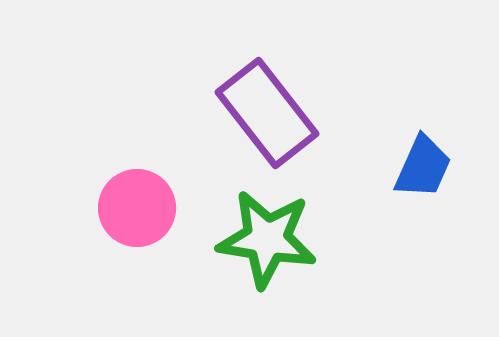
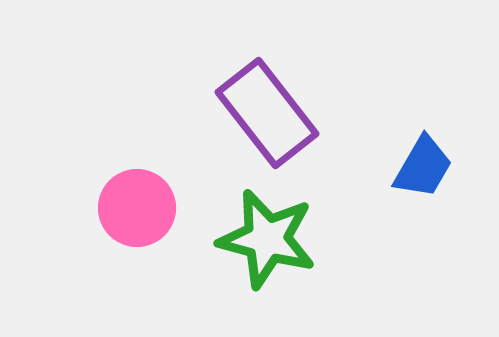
blue trapezoid: rotated 6 degrees clockwise
green star: rotated 6 degrees clockwise
